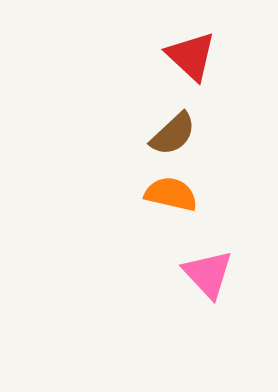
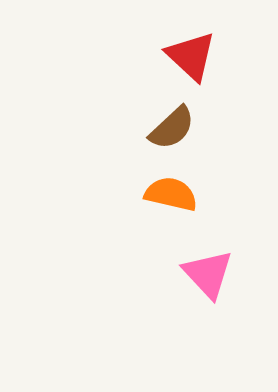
brown semicircle: moved 1 px left, 6 px up
